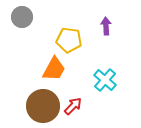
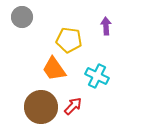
orange trapezoid: rotated 116 degrees clockwise
cyan cross: moved 8 px left, 4 px up; rotated 15 degrees counterclockwise
brown circle: moved 2 px left, 1 px down
